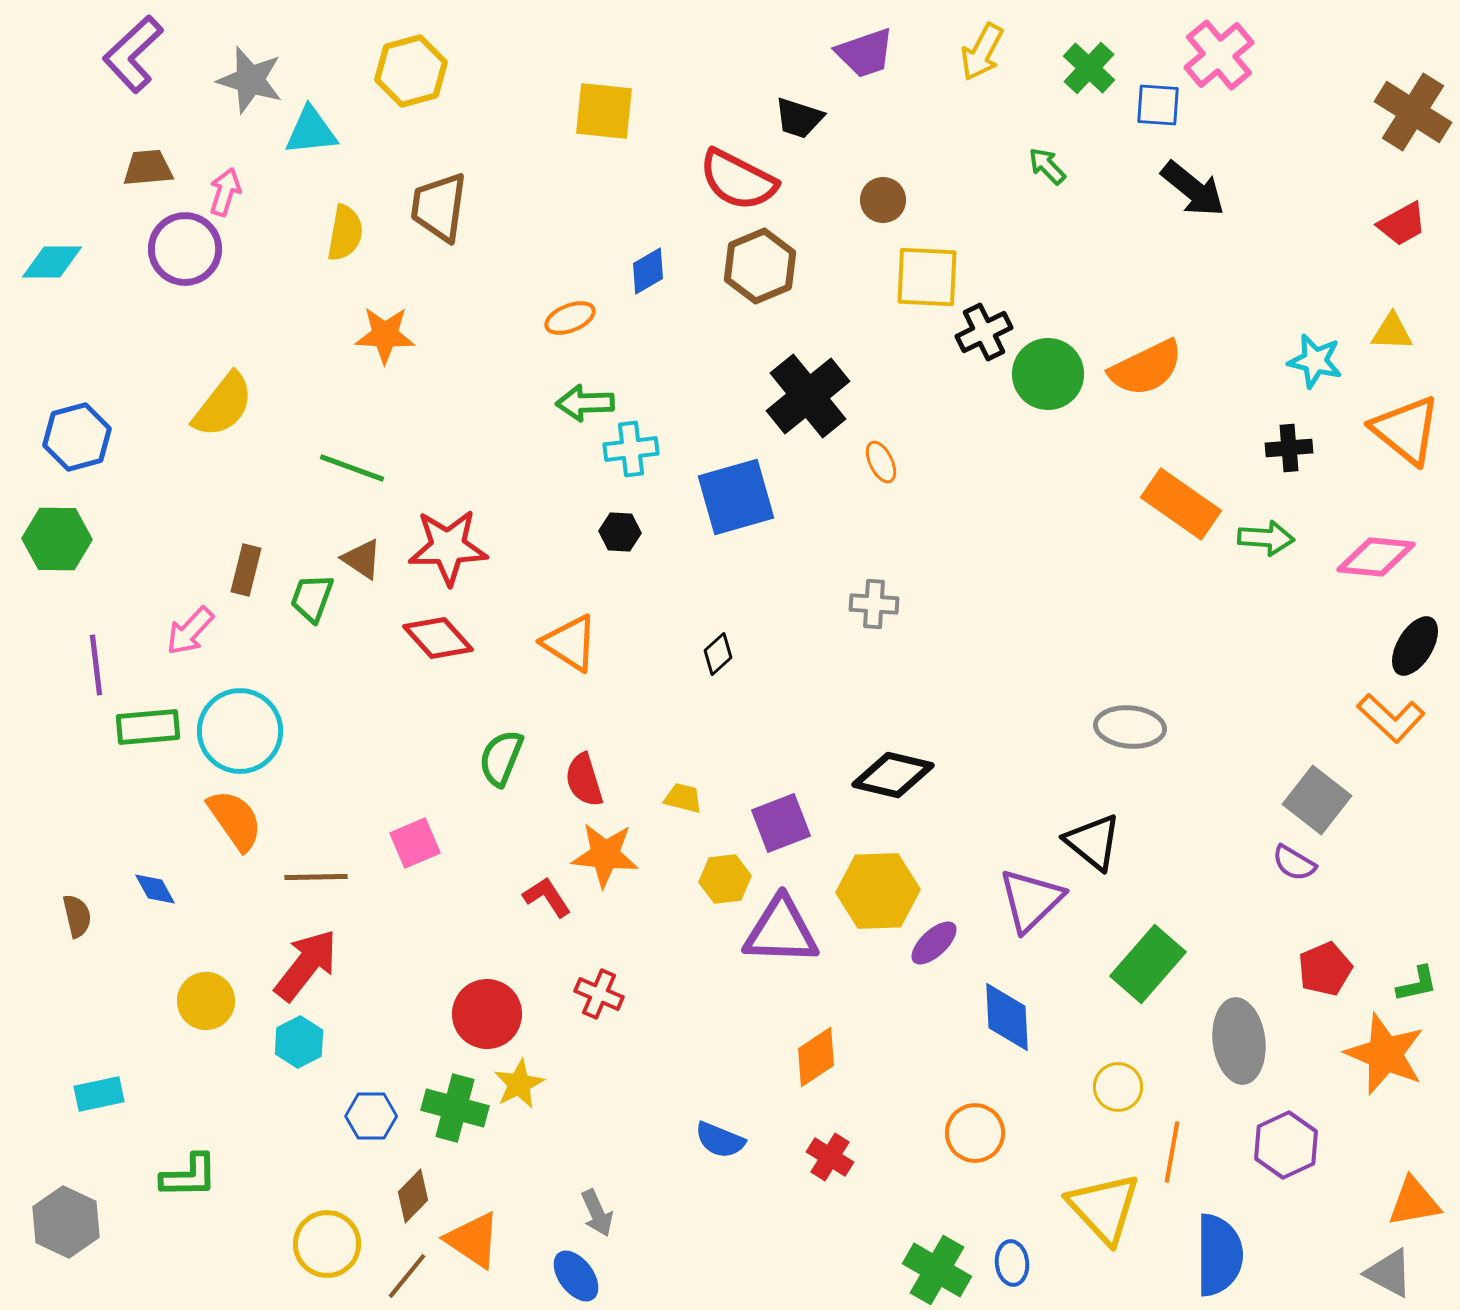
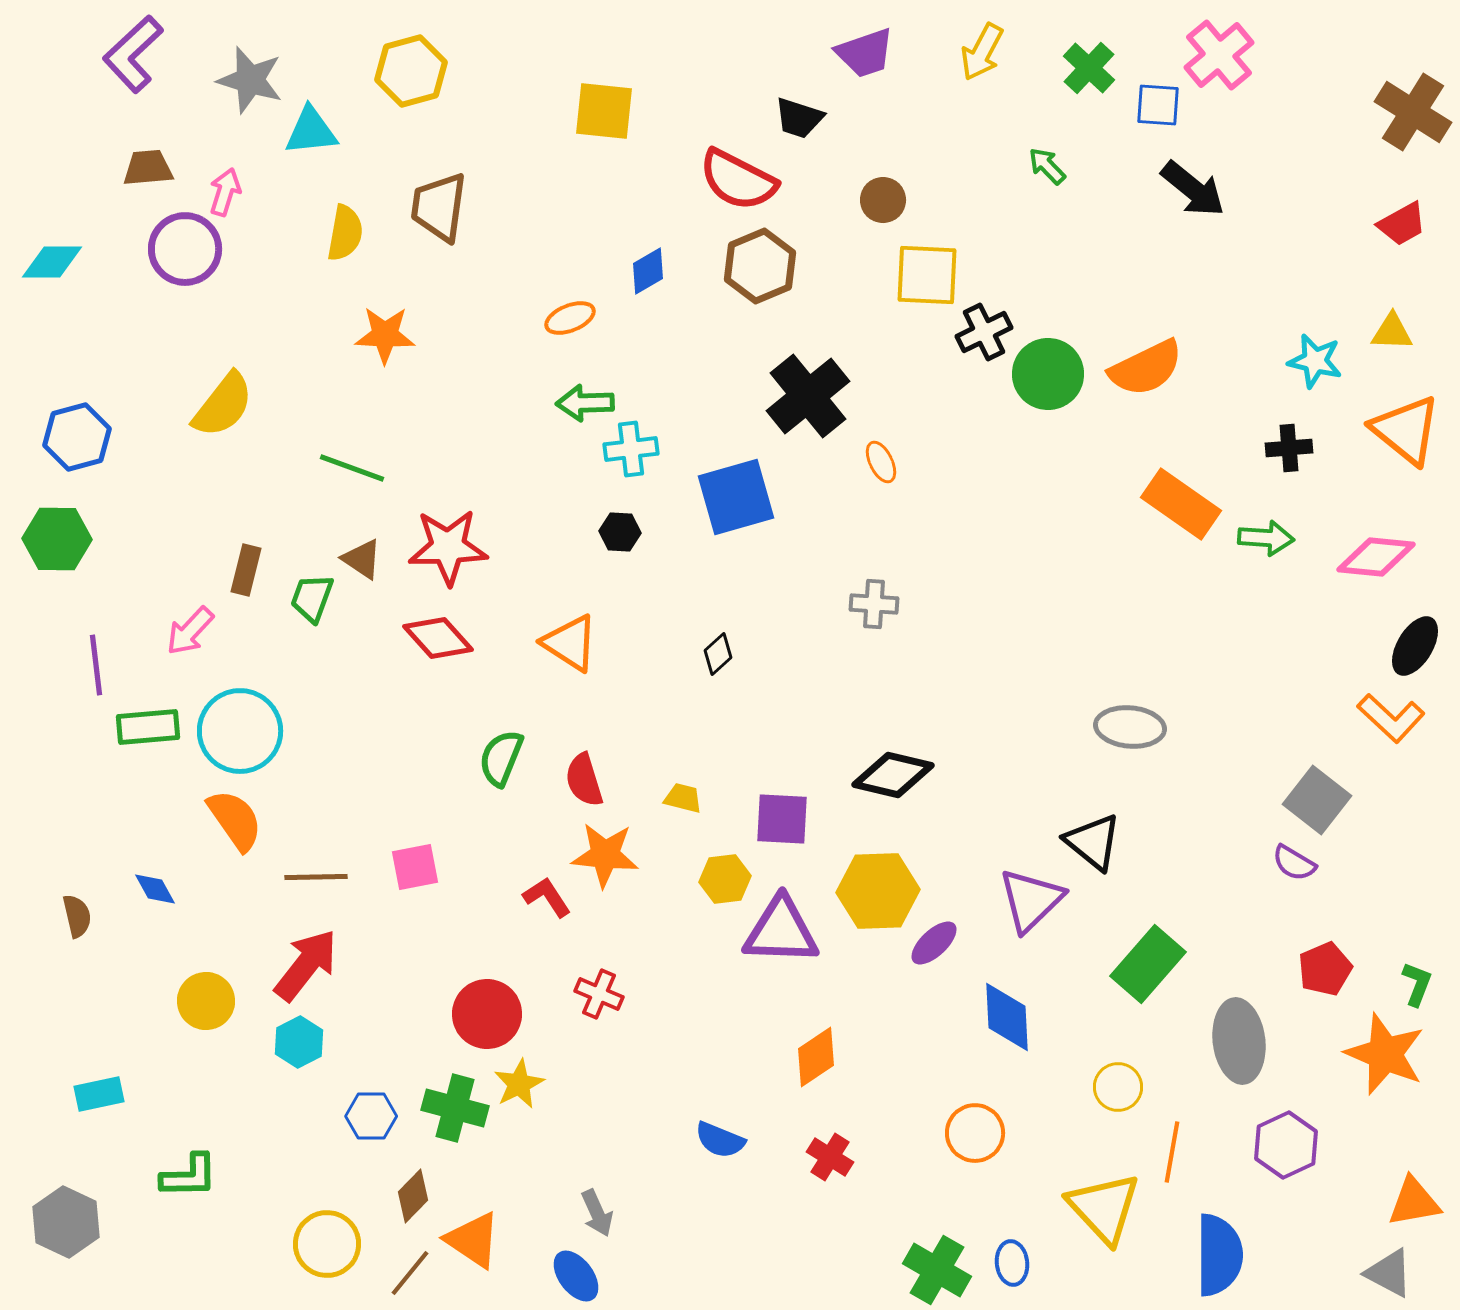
yellow square at (927, 277): moved 2 px up
purple square at (781, 823): moved 1 px right, 4 px up; rotated 24 degrees clockwise
pink square at (415, 843): moved 24 px down; rotated 12 degrees clockwise
green L-shape at (1417, 984): rotated 57 degrees counterclockwise
brown line at (407, 1276): moved 3 px right, 3 px up
